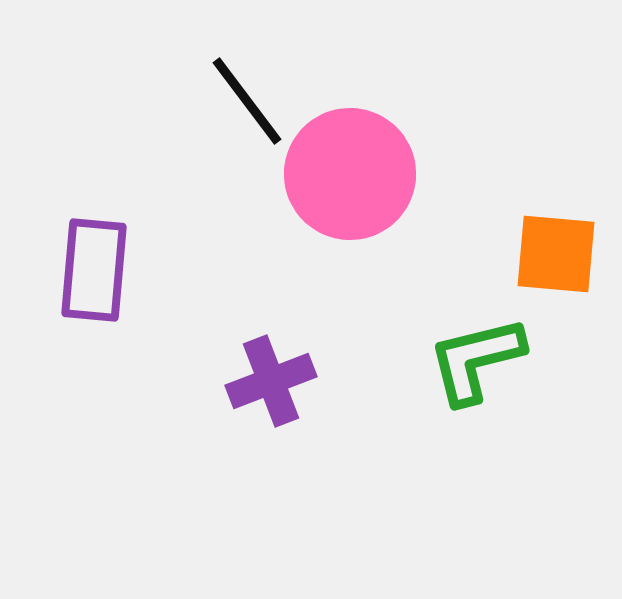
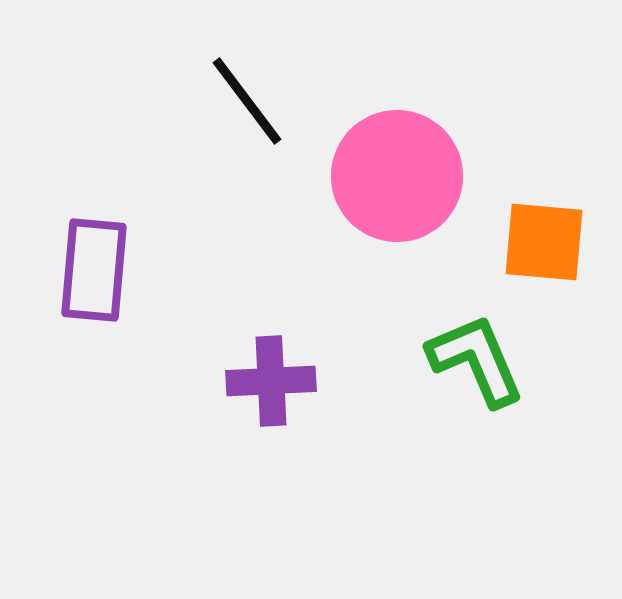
pink circle: moved 47 px right, 2 px down
orange square: moved 12 px left, 12 px up
green L-shape: rotated 81 degrees clockwise
purple cross: rotated 18 degrees clockwise
